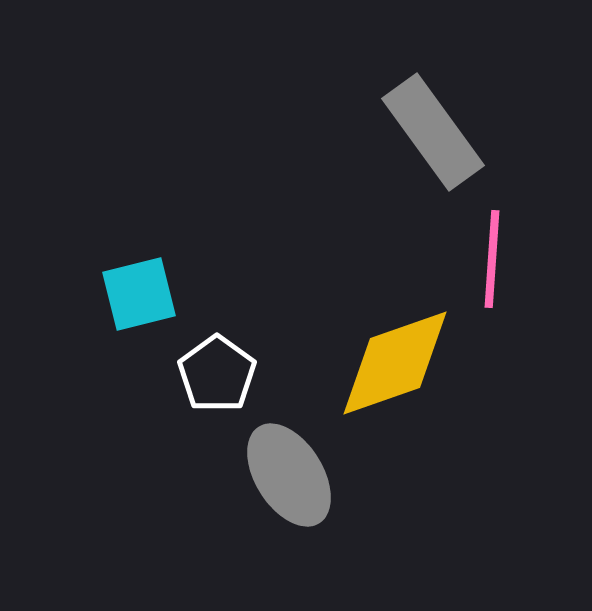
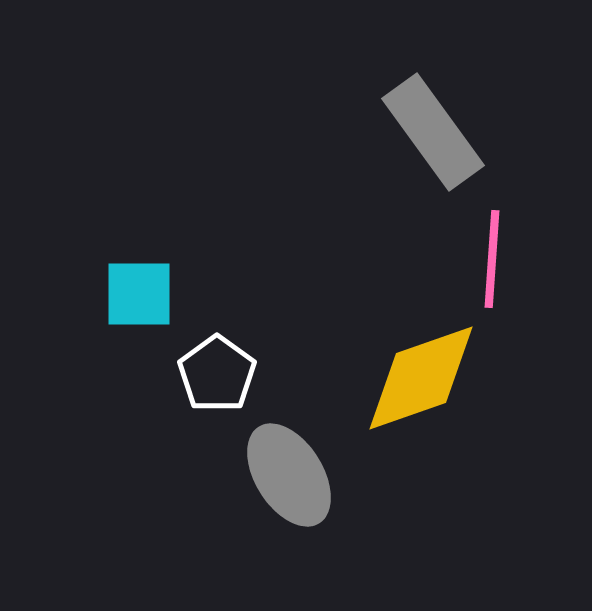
cyan square: rotated 14 degrees clockwise
yellow diamond: moved 26 px right, 15 px down
